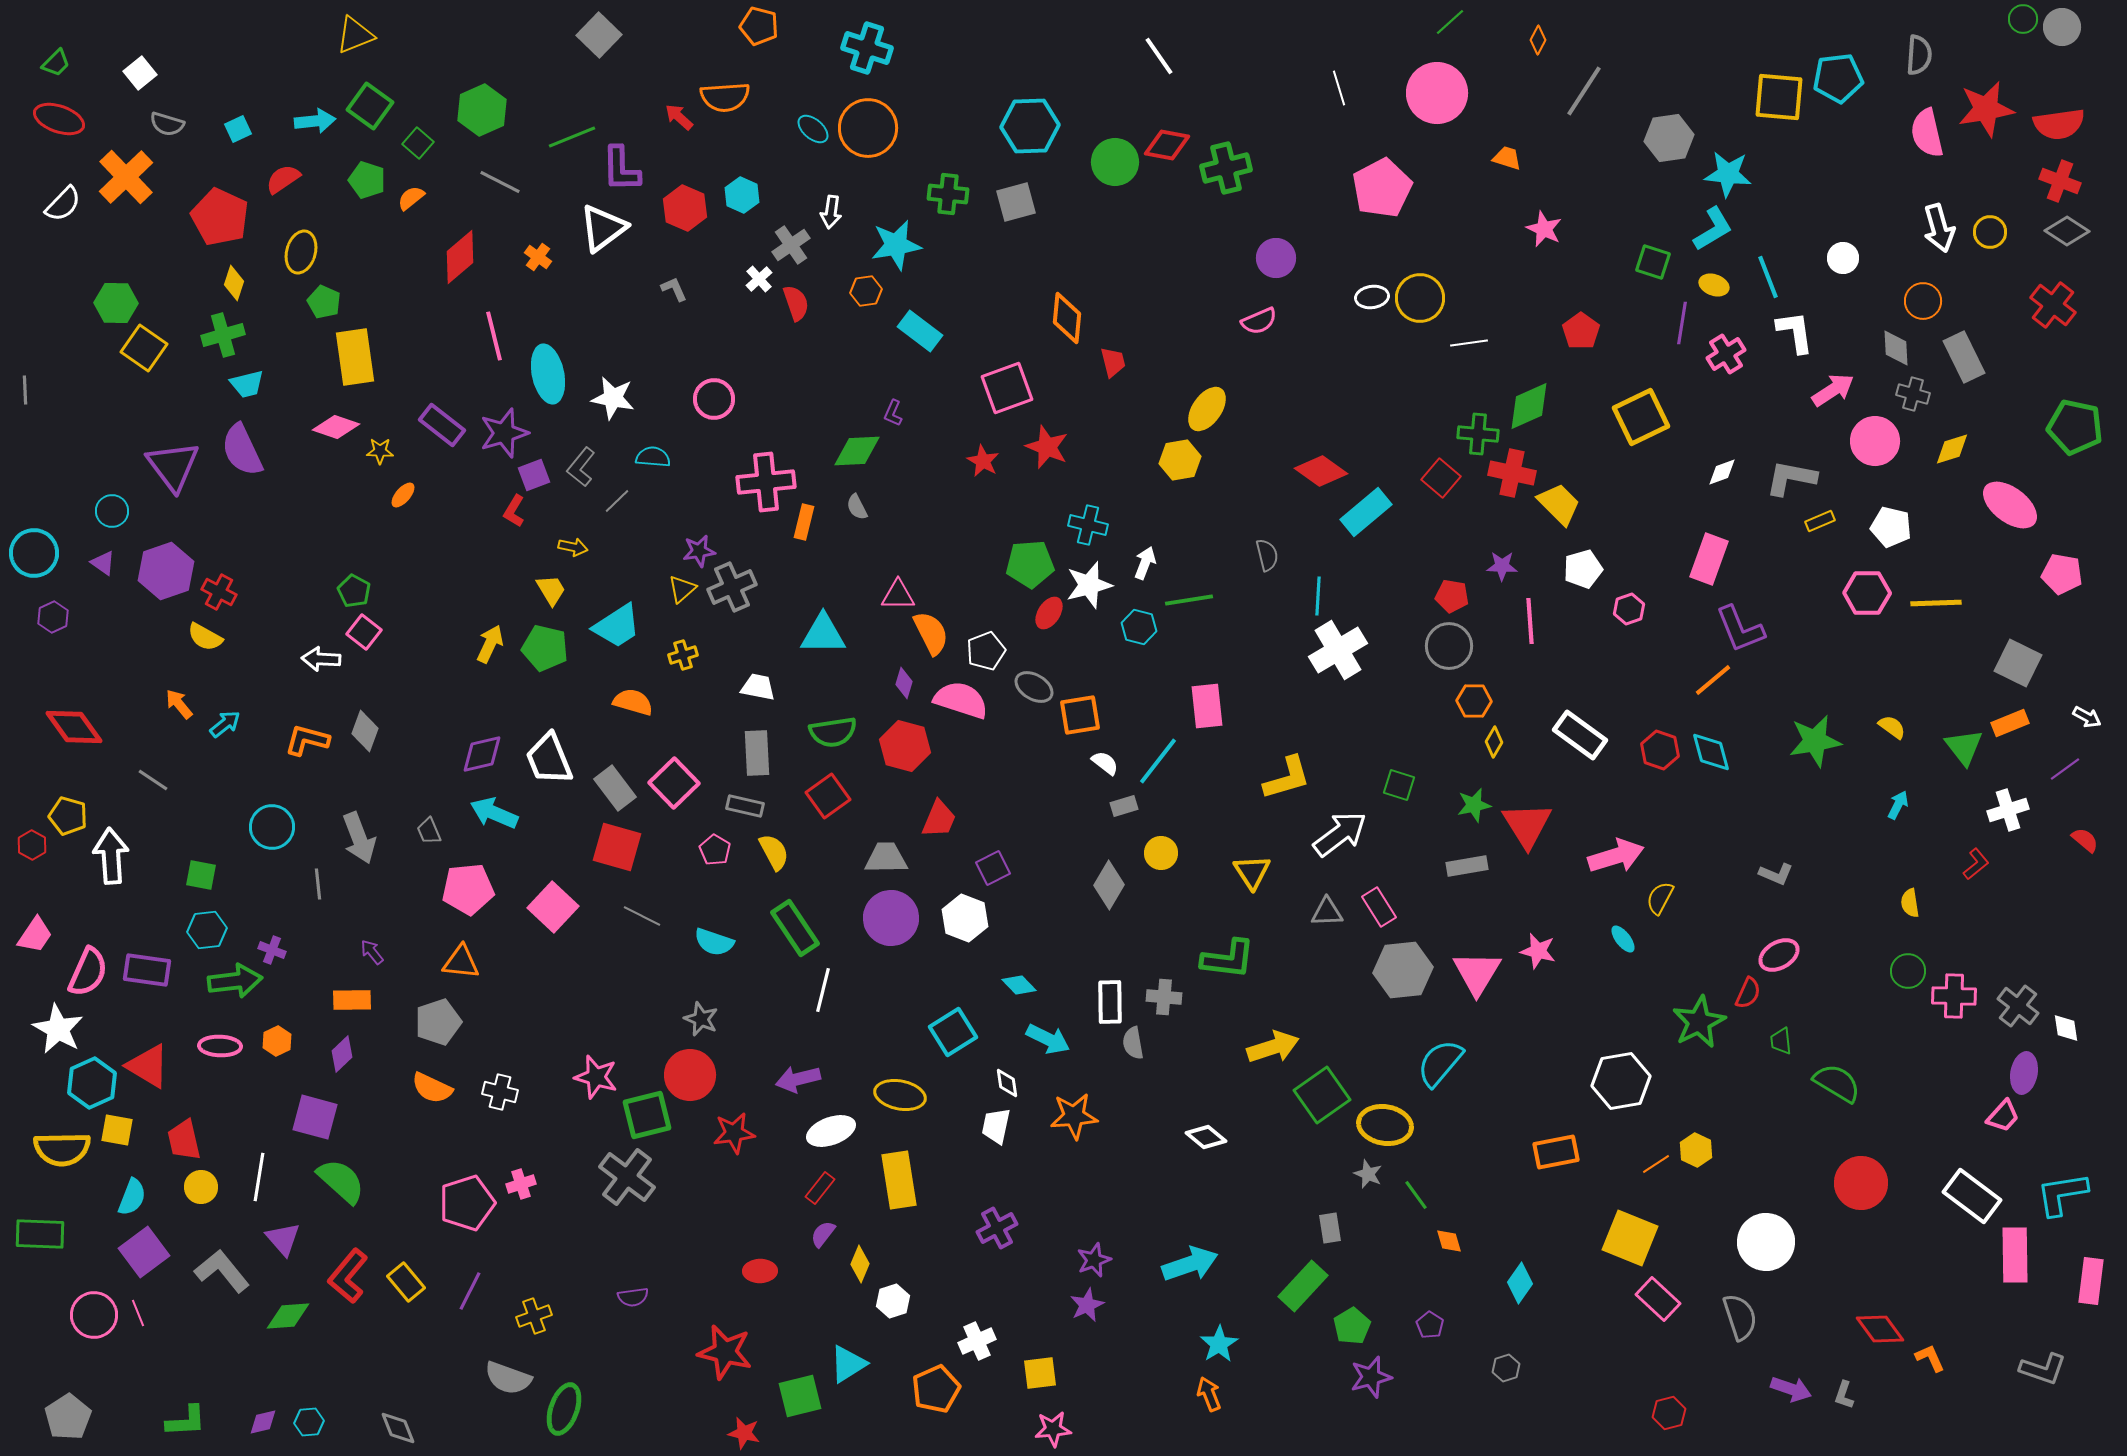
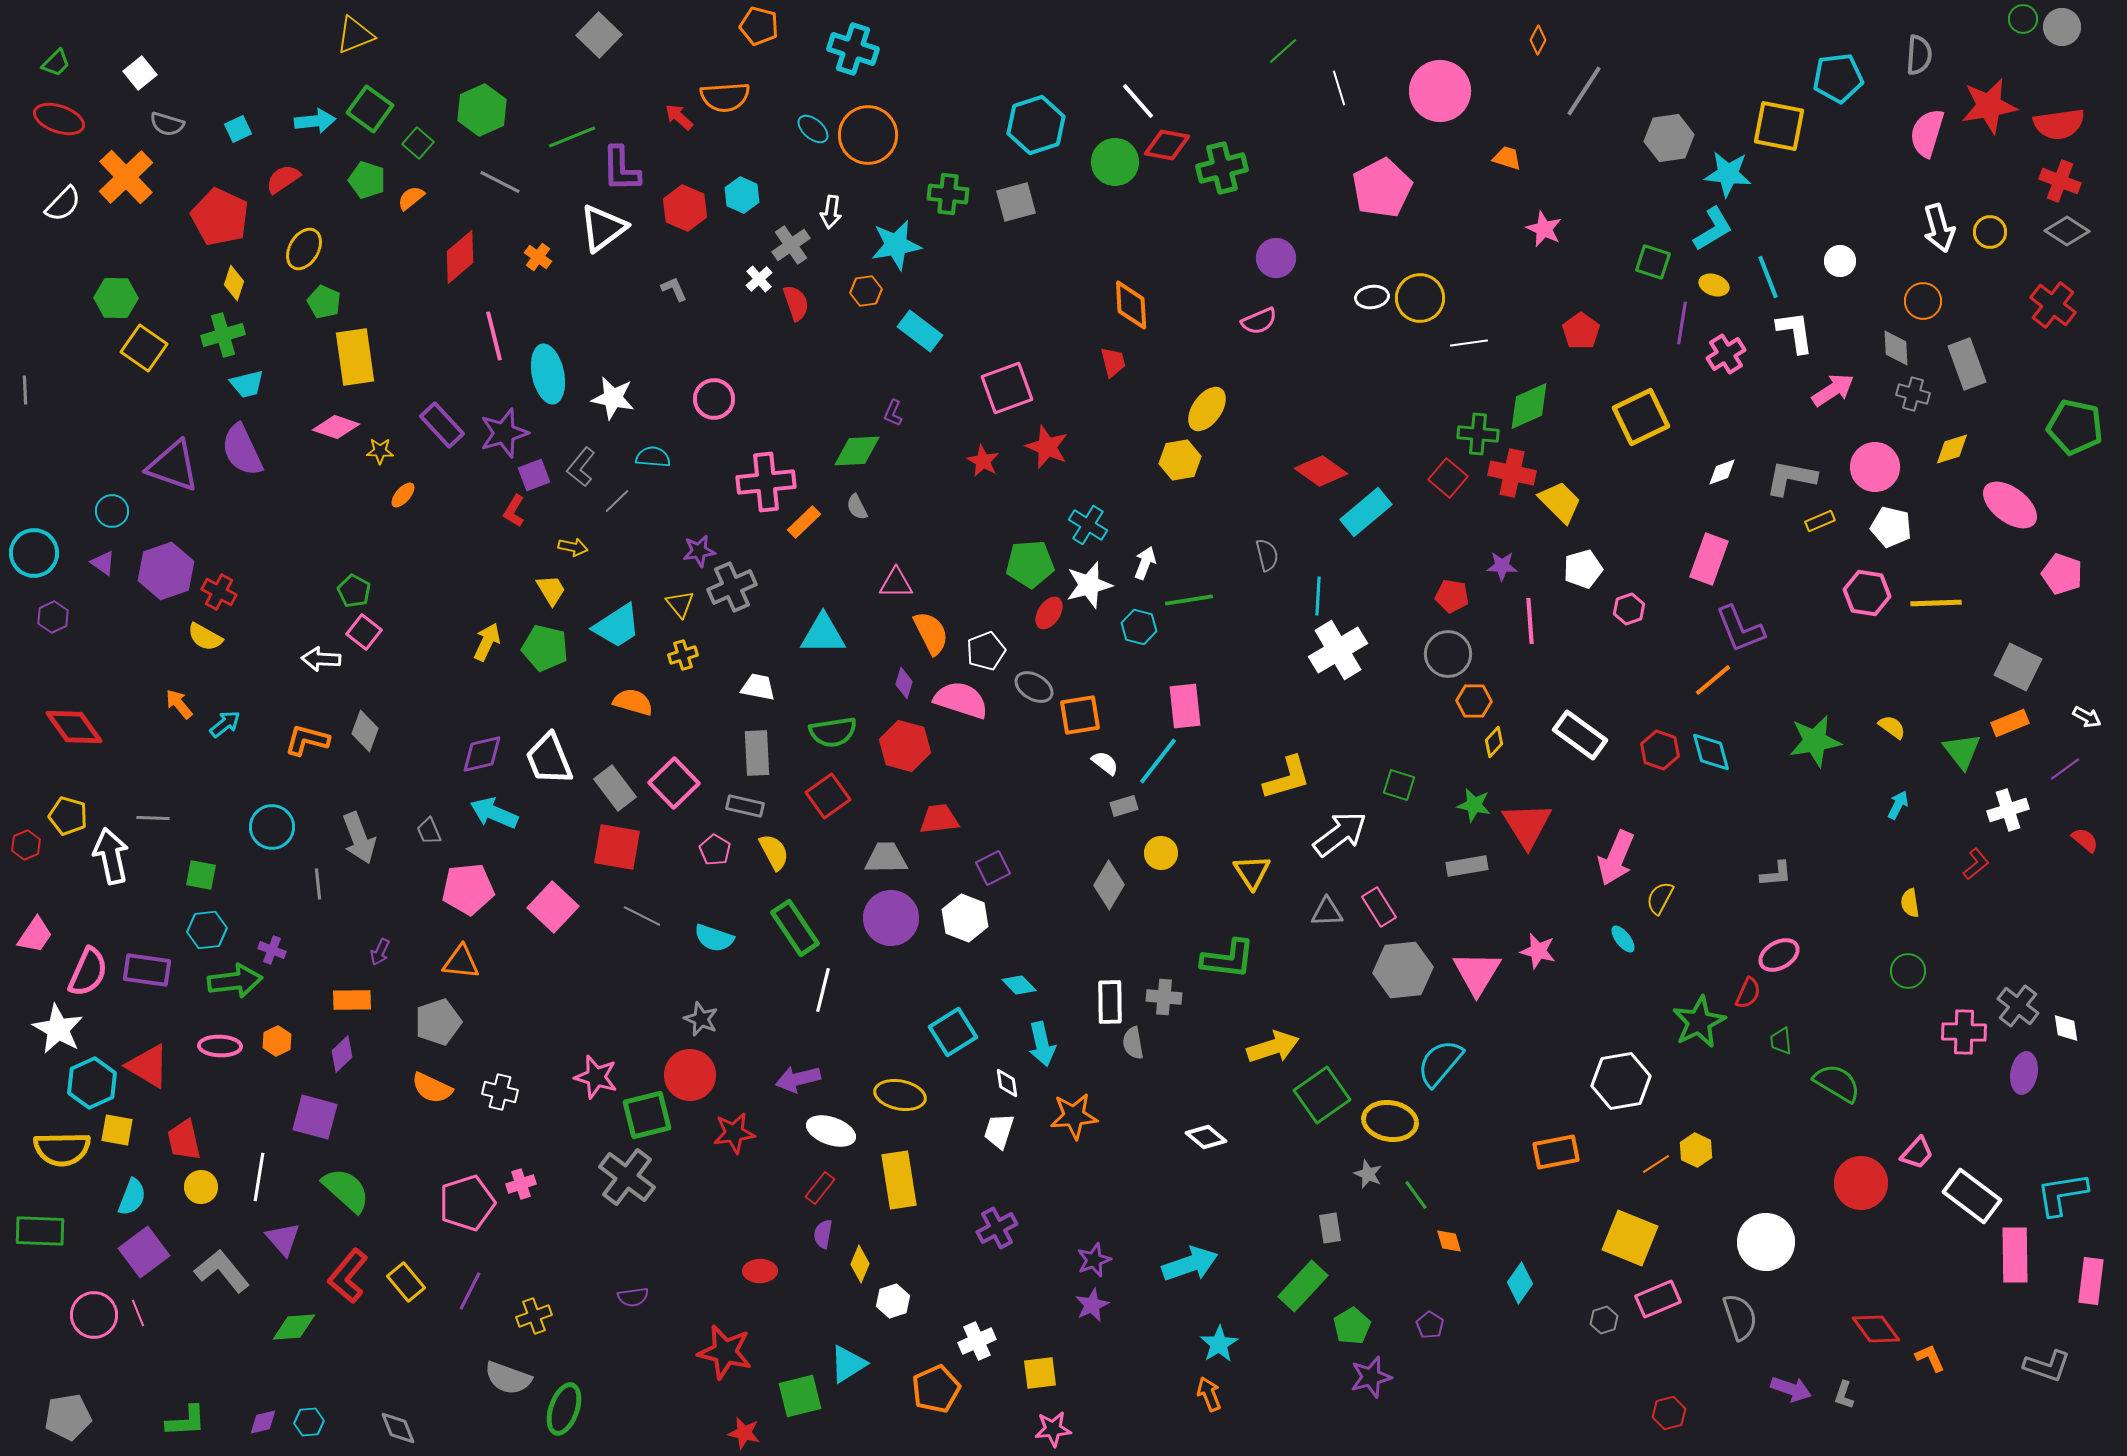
green line at (1450, 22): moved 167 px left, 29 px down
cyan cross at (867, 48): moved 14 px left, 1 px down
white line at (1159, 56): moved 21 px left, 45 px down; rotated 6 degrees counterclockwise
pink circle at (1437, 93): moved 3 px right, 2 px up
yellow square at (1779, 97): moved 29 px down; rotated 6 degrees clockwise
green square at (370, 106): moved 3 px down
red star at (1986, 109): moved 3 px right, 3 px up
cyan hexagon at (1030, 126): moved 6 px right, 1 px up; rotated 16 degrees counterclockwise
orange circle at (868, 128): moved 7 px down
pink semicircle at (1927, 133): rotated 30 degrees clockwise
green cross at (1226, 168): moved 4 px left
yellow ellipse at (301, 252): moved 3 px right, 3 px up; rotated 15 degrees clockwise
white circle at (1843, 258): moved 3 px left, 3 px down
green hexagon at (116, 303): moved 5 px up
orange diamond at (1067, 318): moved 64 px right, 13 px up; rotated 9 degrees counterclockwise
gray rectangle at (1964, 357): moved 3 px right, 7 px down; rotated 6 degrees clockwise
purple rectangle at (442, 425): rotated 9 degrees clockwise
pink circle at (1875, 441): moved 26 px down
purple triangle at (173, 466): rotated 34 degrees counterclockwise
red square at (1441, 478): moved 7 px right
yellow trapezoid at (1559, 504): moved 1 px right, 2 px up
orange rectangle at (804, 522): rotated 32 degrees clockwise
cyan cross at (1088, 525): rotated 18 degrees clockwise
pink pentagon at (2062, 574): rotated 9 degrees clockwise
yellow triangle at (682, 589): moved 2 px left, 15 px down; rotated 28 degrees counterclockwise
pink hexagon at (1867, 593): rotated 9 degrees clockwise
pink triangle at (898, 595): moved 2 px left, 12 px up
yellow arrow at (490, 644): moved 3 px left, 2 px up
gray circle at (1449, 646): moved 1 px left, 8 px down
gray square at (2018, 663): moved 4 px down
pink rectangle at (1207, 706): moved 22 px left
yellow diamond at (1494, 742): rotated 12 degrees clockwise
green triangle at (1964, 747): moved 2 px left, 4 px down
gray line at (153, 780): moved 38 px down; rotated 32 degrees counterclockwise
green star at (1474, 805): rotated 24 degrees clockwise
red trapezoid at (939, 819): rotated 120 degrees counterclockwise
red hexagon at (32, 845): moved 6 px left; rotated 8 degrees clockwise
red square at (617, 847): rotated 6 degrees counterclockwise
white arrow at (111, 856): rotated 8 degrees counterclockwise
pink arrow at (1616, 856): moved 2 px down; rotated 130 degrees clockwise
gray L-shape at (1776, 874): rotated 28 degrees counterclockwise
cyan semicircle at (714, 942): moved 4 px up
purple arrow at (372, 952): moved 8 px right; rotated 116 degrees counterclockwise
pink cross at (1954, 996): moved 10 px right, 36 px down
cyan arrow at (1048, 1039): moved 6 px left, 5 px down; rotated 51 degrees clockwise
pink trapezoid at (2003, 1116): moved 86 px left, 37 px down
yellow ellipse at (1385, 1125): moved 5 px right, 4 px up
white trapezoid at (996, 1126): moved 3 px right, 5 px down; rotated 6 degrees clockwise
white ellipse at (831, 1131): rotated 39 degrees clockwise
green semicircle at (341, 1181): moved 5 px right, 9 px down
green rectangle at (40, 1234): moved 3 px up
purple semicircle at (823, 1234): rotated 28 degrees counterclockwise
pink rectangle at (1658, 1299): rotated 66 degrees counterclockwise
purple star at (1087, 1305): moved 5 px right
green diamond at (288, 1316): moved 6 px right, 11 px down
red diamond at (1880, 1329): moved 4 px left
gray hexagon at (1506, 1368): moved 98 px right, 48 px up
gray L-shape at (2043, 1369): moved 4 px right, 3 px up
gray pentagon at (68, 1417): rotated 24 degrees clockwise
